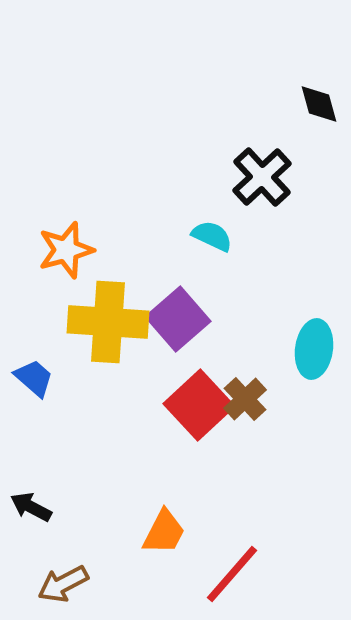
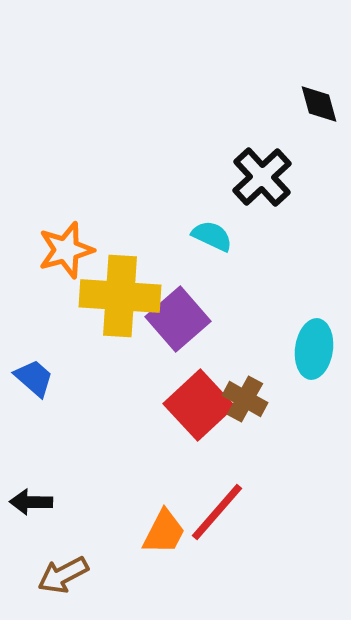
yellow cross: moved 12 px right, 26 px up
brown cross: rotated 18 degrees counterclockwise
black arrow: moved 5 px up; rotated 27 degrees counterclockwise
red line: moved 15 px left, 62 px up
brown arrow: moved 9 px up
